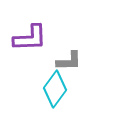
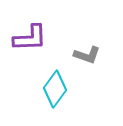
gray L-shape: moved 18 px right, 6 px up; rotated 20 degrees clockwise
